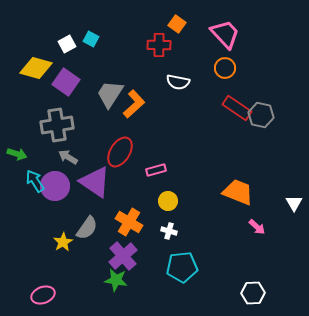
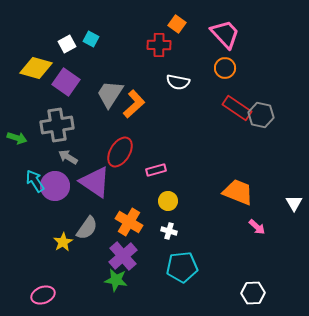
green arrow: moved 16 px up
